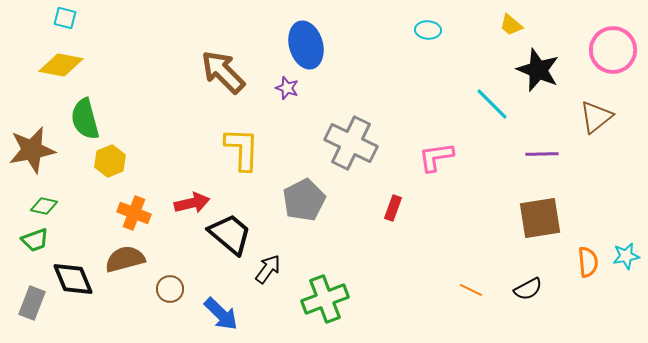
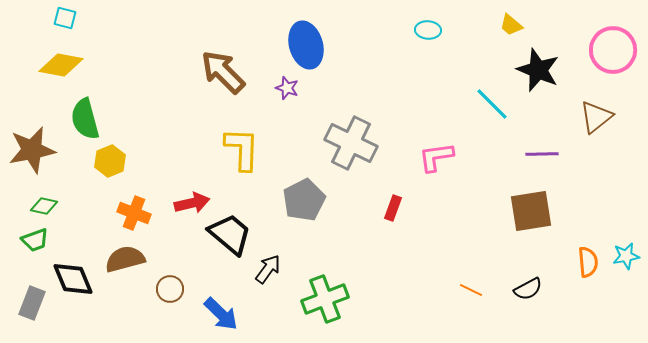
brown square: moved 9 px left, 7 px up
